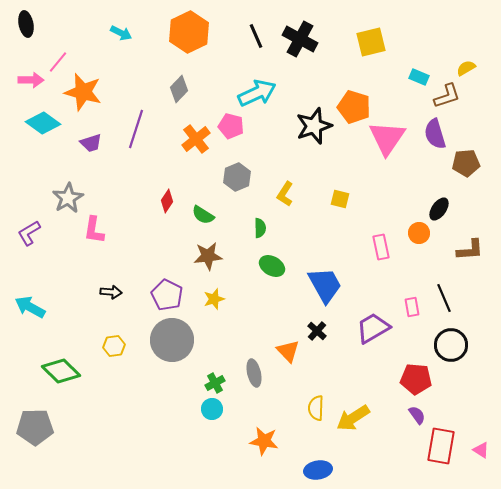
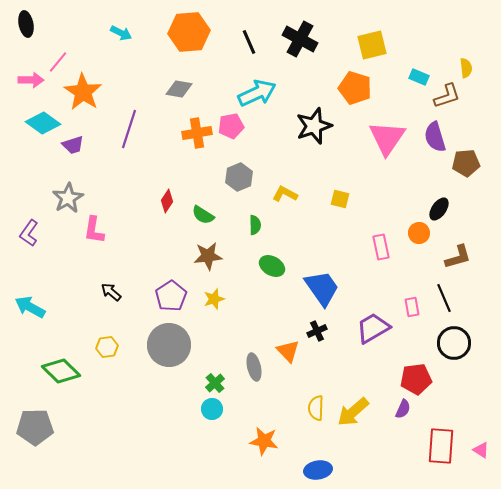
orange hexagon at (189, 32): rotated 21 degrees clockwise
black line at (256, 36): moved 7 px left, 6 px down
yellow square at (371, 42): moved 1 px right, 3 px down
yellow semicircle at (466, 68): rotated 114 degrees clockwise
gray diamond at (179, 89): rotated 56 degrees clockwise
orange star at (83, 92): rotated 18 degrees clockwise
orange pentagon at (354, 107): moved 1 px right, 19 px up
pink pentagon at (231, 126): rotated 25 degrees counterclockwise
purple line at (136, 129): moved 7 px left
purple semicircle at (435, 134): moved 3 px down
orange cross at (196, 139): moved 1 px right, 6 px up; rotated 28 degrees clockwise
purple trapezoid at (91, 143): moved 18 px left, 2 px down
gray hexagon at (237, 177): moved 2 px right
yellow L-shape at (285, 194): rotated 85 degrees clockwise
green semicircle at (260, 228): moved 5 px left, 3 px up
purple L-shape at (29, 233): rotated 24 degrees counterclockwise
brown L-shape at (470, 250): moved 12 px left, 7 px down; rotated 12 degrees counterclockwise
blue trapezoid at (325, 285): moved 3 px left, 3 px down; rotated 6 degrees counterclockwise
black arrow at (111, 292): rotated 145 degrees counterclockwise
purple pentagon at (167, 295): moved 4 px right, 1 px down; rotated 12 degrees clockwise
black cross at (317, 331): rotated 24 degrees clockwise
gray circle at (172, 340): moved 3 px left, 5 px down
black circle at (451, 345): moved 3 px right, 2 px up
yellow hexagon at (114, 346): moved 7 px left, 1 px down
gray ellipse at (254, 373): moved 6 px up
red pentagon at (416, 379): rotated 12 degrees counterclockwise
green cross at (215, 383): rotated 12 degrees counterclockwise
purple semicircle at (417, 415): moved 14 px left, 6 px up; rotated 60 degrees clockwise
yellow arrow at (353, 418): moved 6 px up; rotated 8 degrees counterclockwise
red rectangle at (441, 446): rotated 6 degrees counterclockwise
